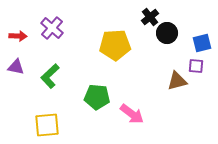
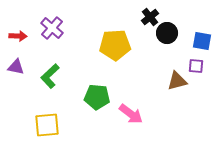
blue square: moved 2 px up; rotated 24 degrees clockwise
pink arrow: moved 1 px left
